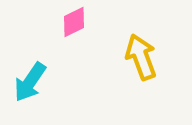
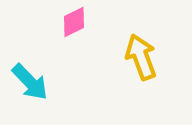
cyan arrow: rotated 78 degrees counterclockwise
